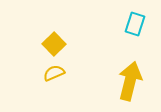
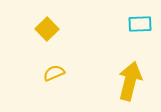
cyan rectangle: moved 5 px right; rotated 70 degrees clockwise
yellow square: moved 7 px left, 15 px up
